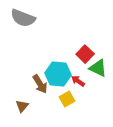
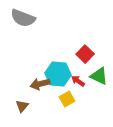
green triangle: moved 1 px right, 8 px down
brown arrow: rotated 108 degrees clockwise
